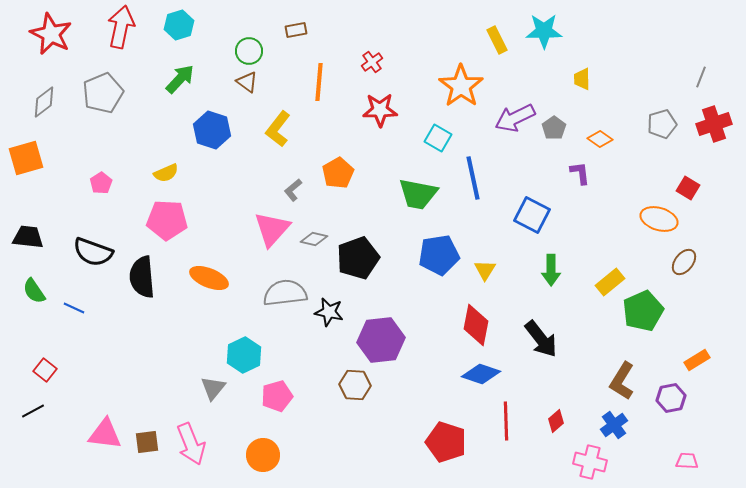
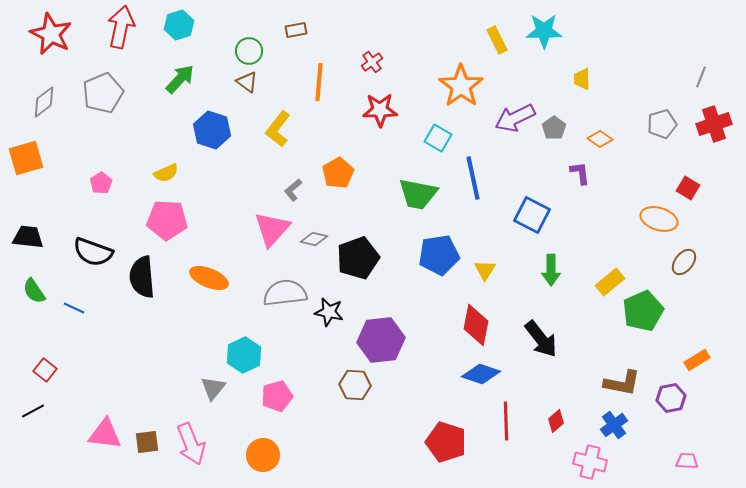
brown L-shape at (622, 381): moved 2 px down; rotated 111 degrees counterclockwise
